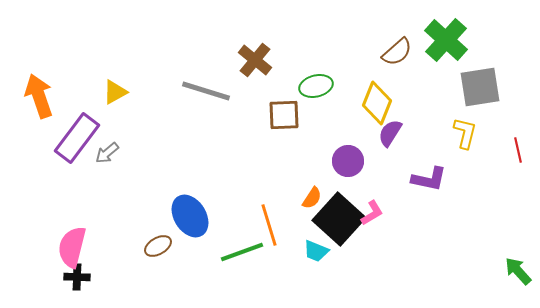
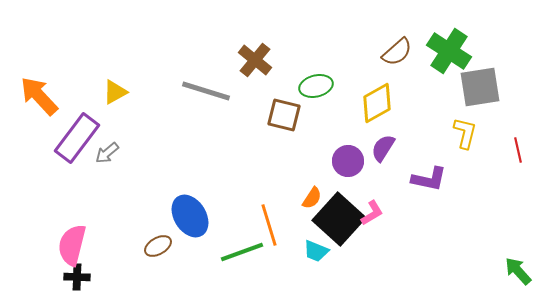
green cross: moved 3 px right, 11 px down; rotated 9 degrees counterclockwise
orange arrow: rotated 24 degrees counterclockwise
yellow diamond: rotated 39 degrees clockwise
brown square: rotated 16 degrees clockwise
purple semicircle: moved 7 px left, 15 px down
pink semicircle: moved 2 px up
